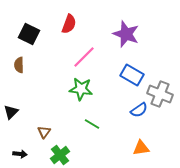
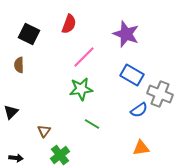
green star: rotated 15 degrees counterclockwise
brown triangle: moved 1 px up
black arrow: moved 4 px left, 4 px down
